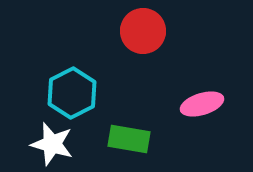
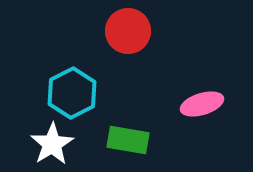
red circle: moved 15 px left
green rectangle: moved 1 px left, 1 px down
white star: rotated 24 degrees clockwise
